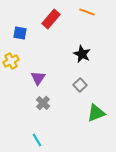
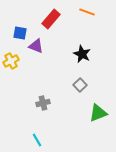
purple triangle: moved 2 px left, 32 px up; rotated 42 degrees counterclockwise
gray cross: rotated 32 degrees clockwise
green triangle: moved 2 px right
